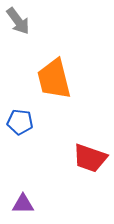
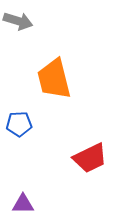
gray arrow: rotated 36 degrees counterclockwise
blue pentagon: moved 1 px left, 2 px down; rotated 10 degrees counterclockwise
red trapezoid: rotated 45 degrees counterclockwise
